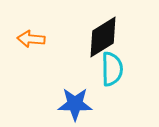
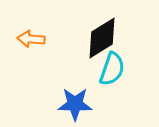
black diamond: moved 1 px left, 1 px down
cyan semicircle: rotated 20 degrees clockwise
